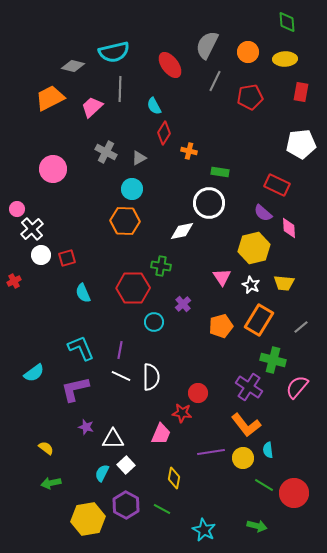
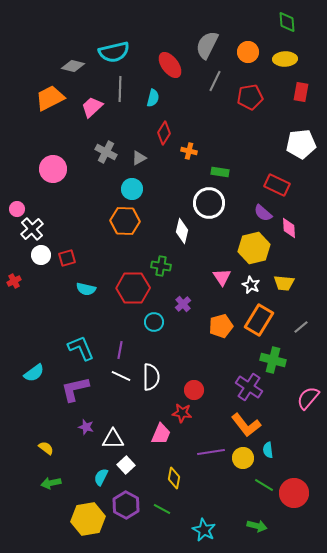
cyan semicircle at (154, 106): moved 1 px left, 8 px up; rotated 138 degrees counterclockwise
white diamond at (182, 231): rotated 65 degrees counterclockwise
cyan semicircle at (83, 293): moved 3 px right, 4 px up; rotated 54 degrees counterclockwise
pink semicircle at (297, 387): moved 11 px right, 11 px down
red circle at (198, 393): moved 4 px left, 3 px up
cyan semicircle at (102, 473): moved 1 px left, 4 px down
